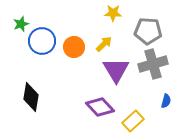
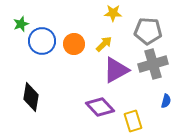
orange circle: moved 3 px up
purple triangle: rotated 32 degrees clockwise
yellow rectangle: rotated 65 degrees counterclockwise
